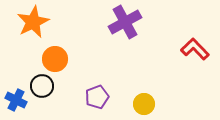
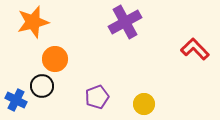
orange star: rotated 12 degrees clockwise
